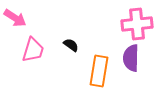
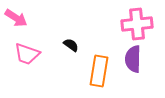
pink arrow: moved 1 px right
pink trapezoid: moved 6 px left, 4 px down; rotated 92 degrees clockwise
purple semicircle: moved 2 px right, 1 px down
